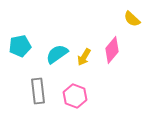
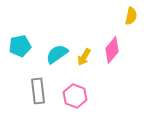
yellow semicircle: moved 1 px left, 3 px up; rotated 120 degrees counterclockwise
